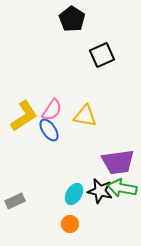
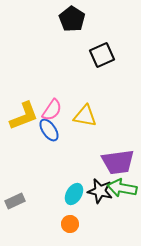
yellow L-shape: rotated 12 degrees clockwise
